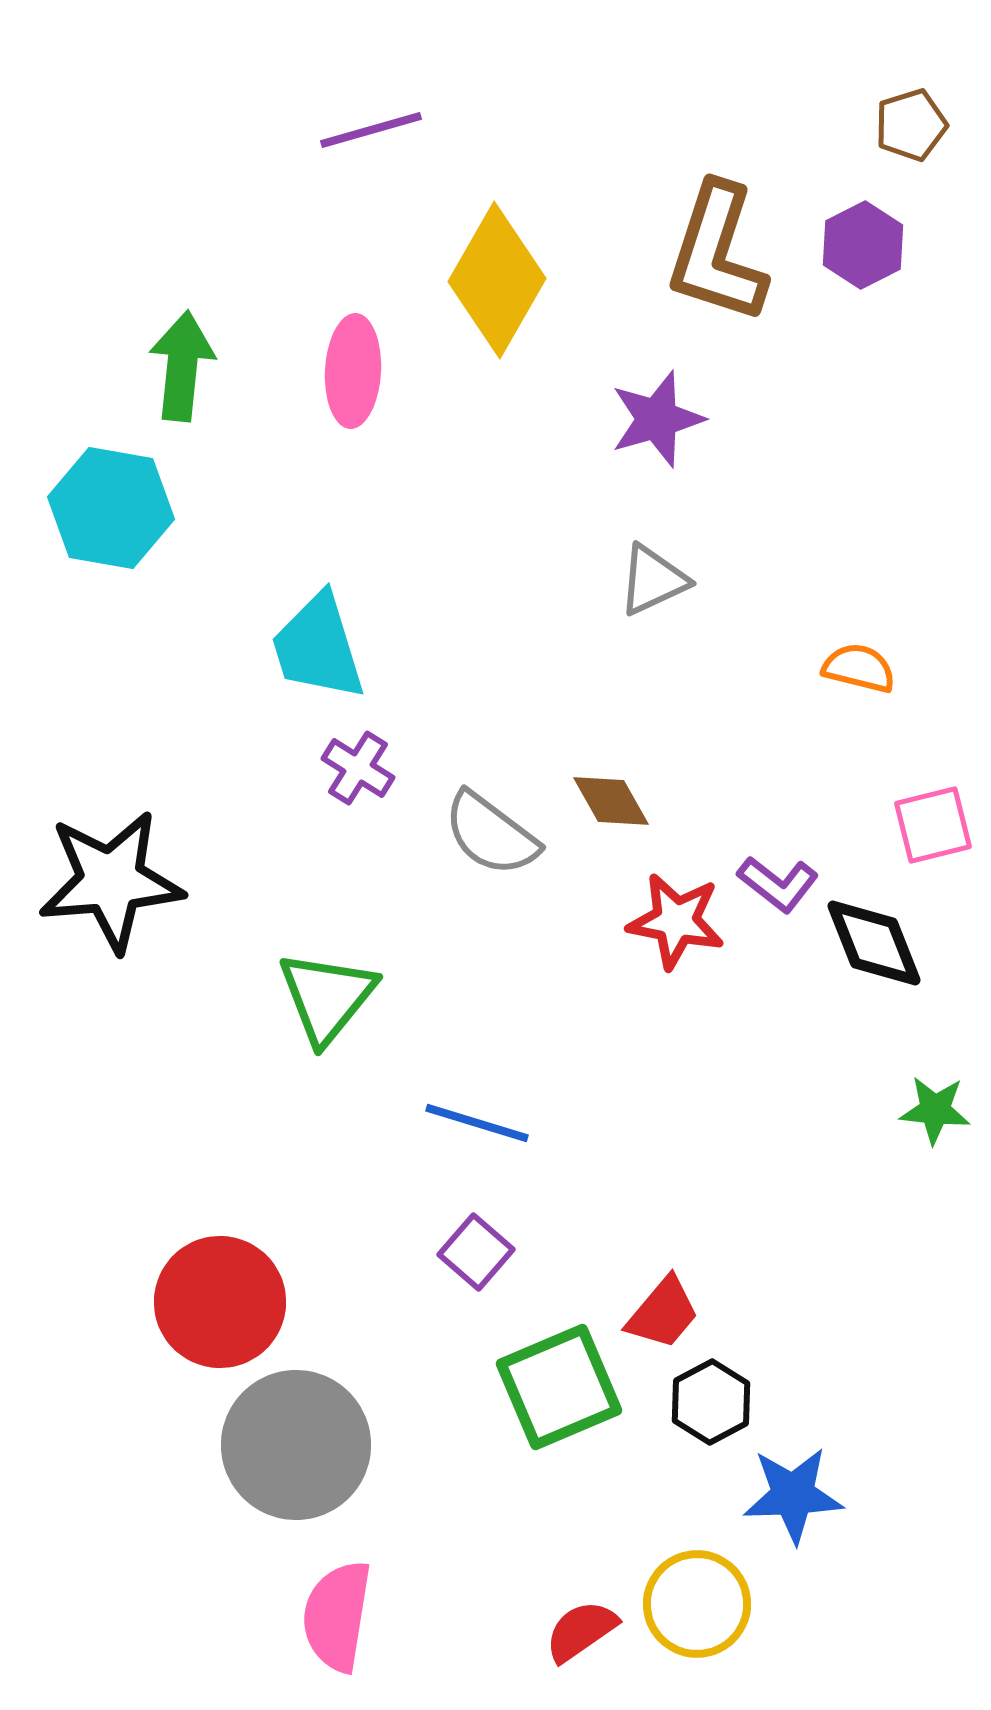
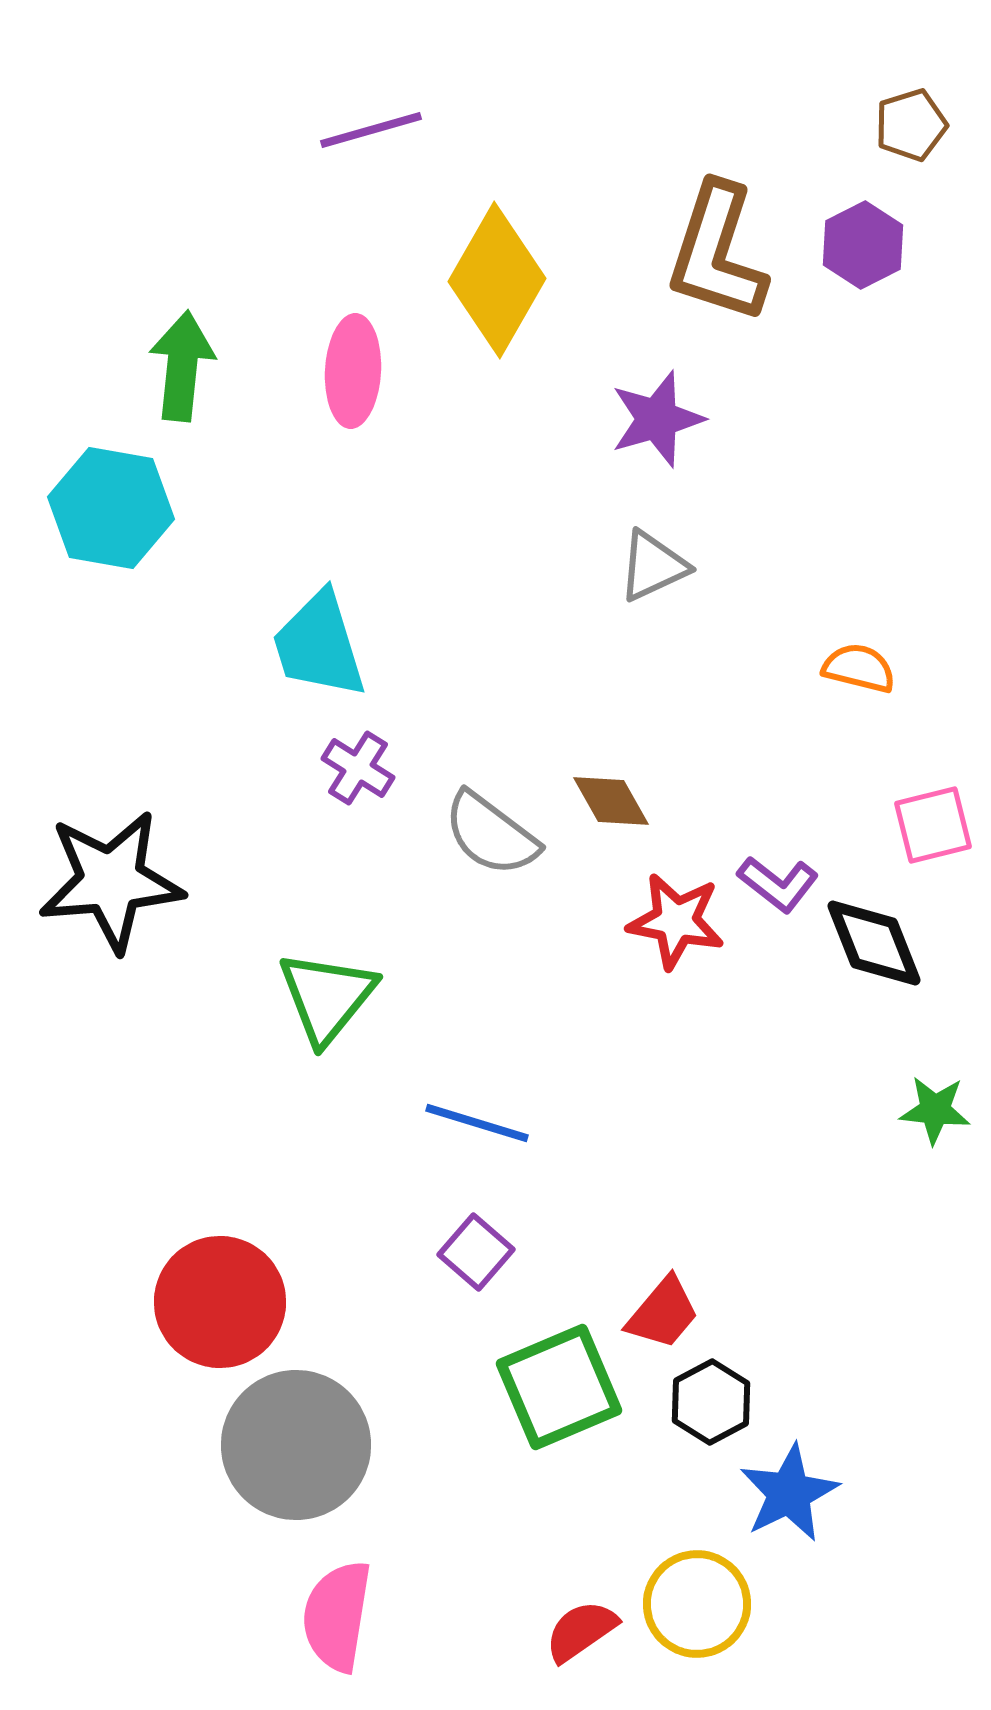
gray triangle: moved 14 px up
cyan trapezoid: moved 1 px right, 2 px up
blue star: moved 4 px left, 2 px up; rotated 24 degrees counterclockwise
